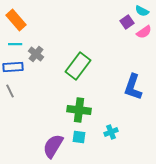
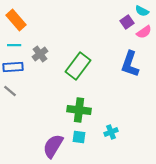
cyan line: moved 1 px left, 1 px down
gray cross: moved 4 px right; rotated 14 degrees clockwise
blue L-shape: moved 3 px left, 23 px up
gray line: rotated 24 degrees counterclockwise
